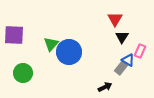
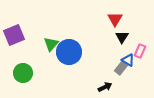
purple square: rotated 25 degrees counterclockwise
